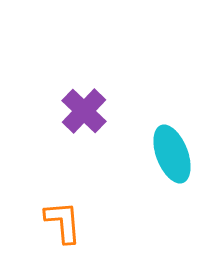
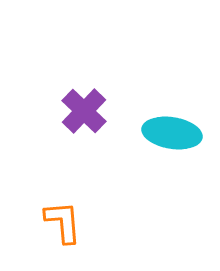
cyan ellipse: moved 21 px up; rotated 60 degrees counterclockwise
